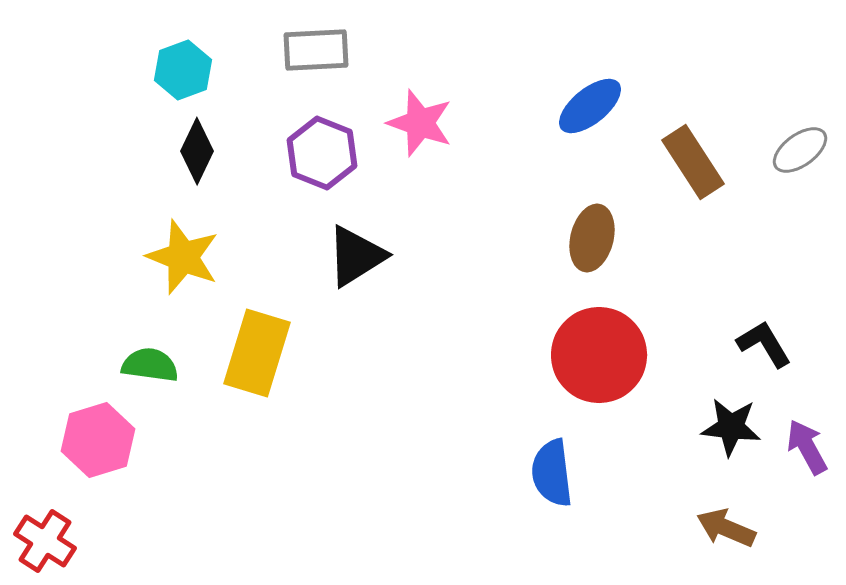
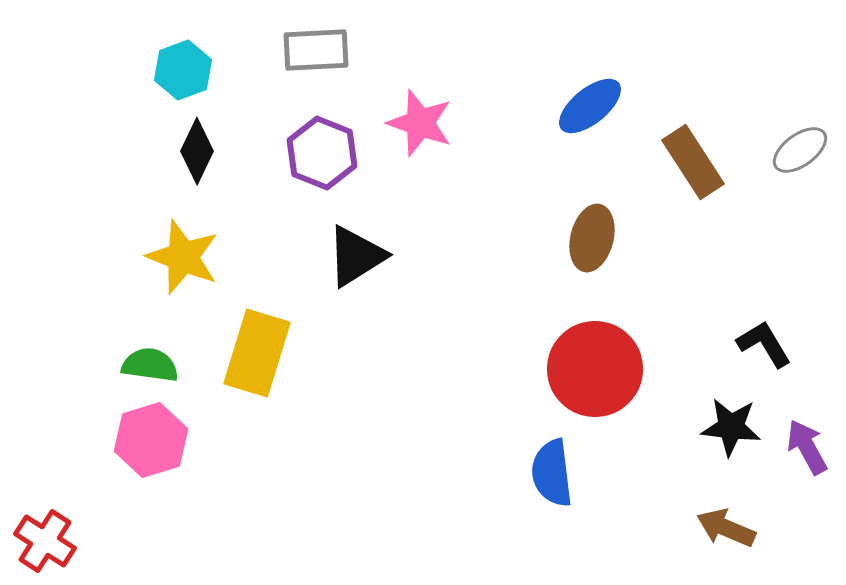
red circle: moved 4 px left, 14 px down
pink hexagon: moved 53 px right
